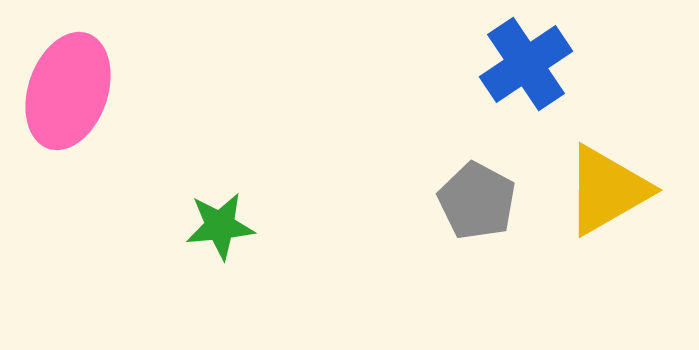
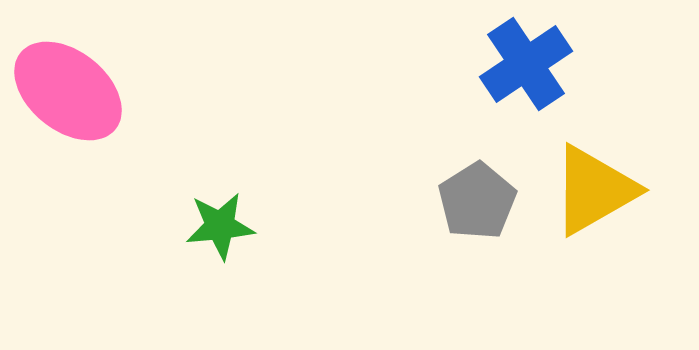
pink ellipse: rotated 70 degrees counterclockwise
yellow triangle: moved 13 px left
gray pentagon: rotated 12 degrees clockwise
